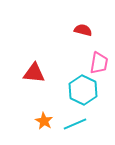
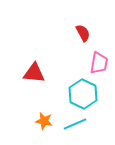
red semicircle: moved 3 px down; rotated 48 degrees clockwise
cyan hexagon: moved 4 px down
orange star: rotated 18 degrees counterclockwise
